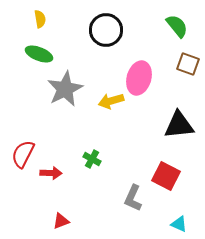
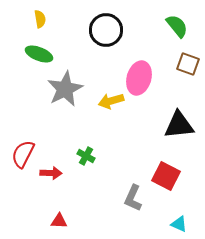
green cross: moved 6 px left, 3 px up
red triangle: moved 2 px left; rotated 24 degrees clockwise
